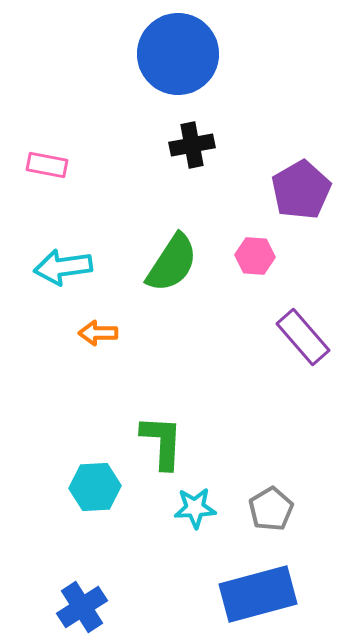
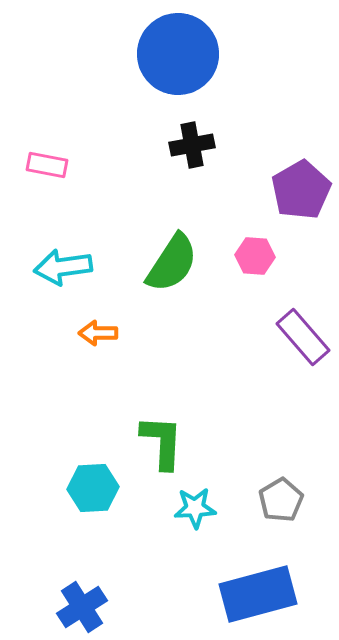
cyan hexagon: moved 2 px left, 1 px down
gray pentagon: moved 10 px right, 9 px up
